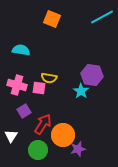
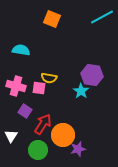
pink cross: moved 1 px left, 1 px down
purple square: moved 1 px right; rotated 24 degrees counterclockwise
